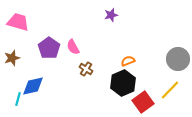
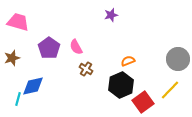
pink semicircle: moved 3 px right
black hexagon: moved 2 px left, 2 px down
